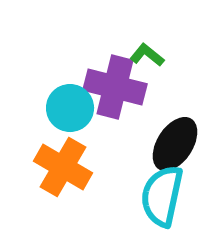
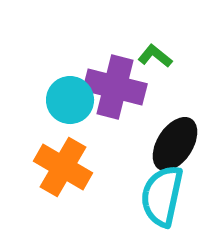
green L-shape: moved 8 px right, 1 px down
cyan circle: moved 8 px up
